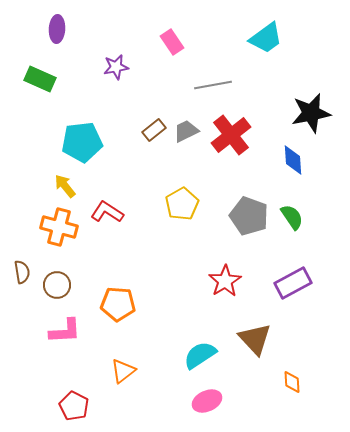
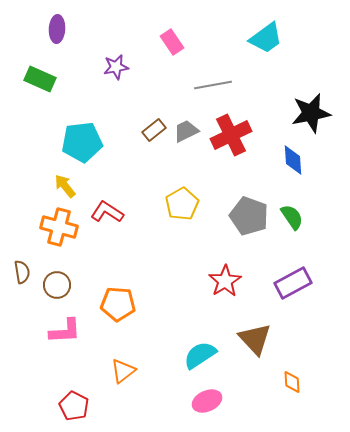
red cross: rotated 12 degrees clockwise
